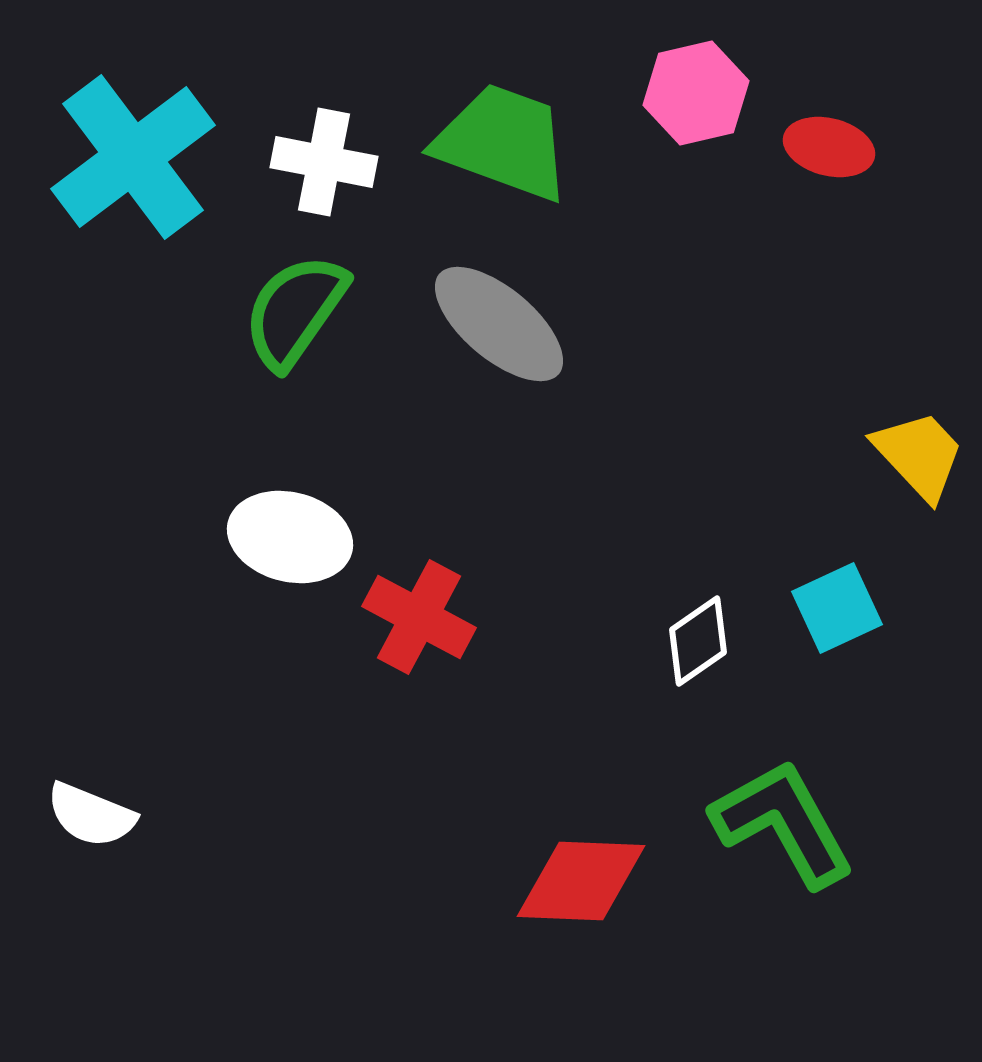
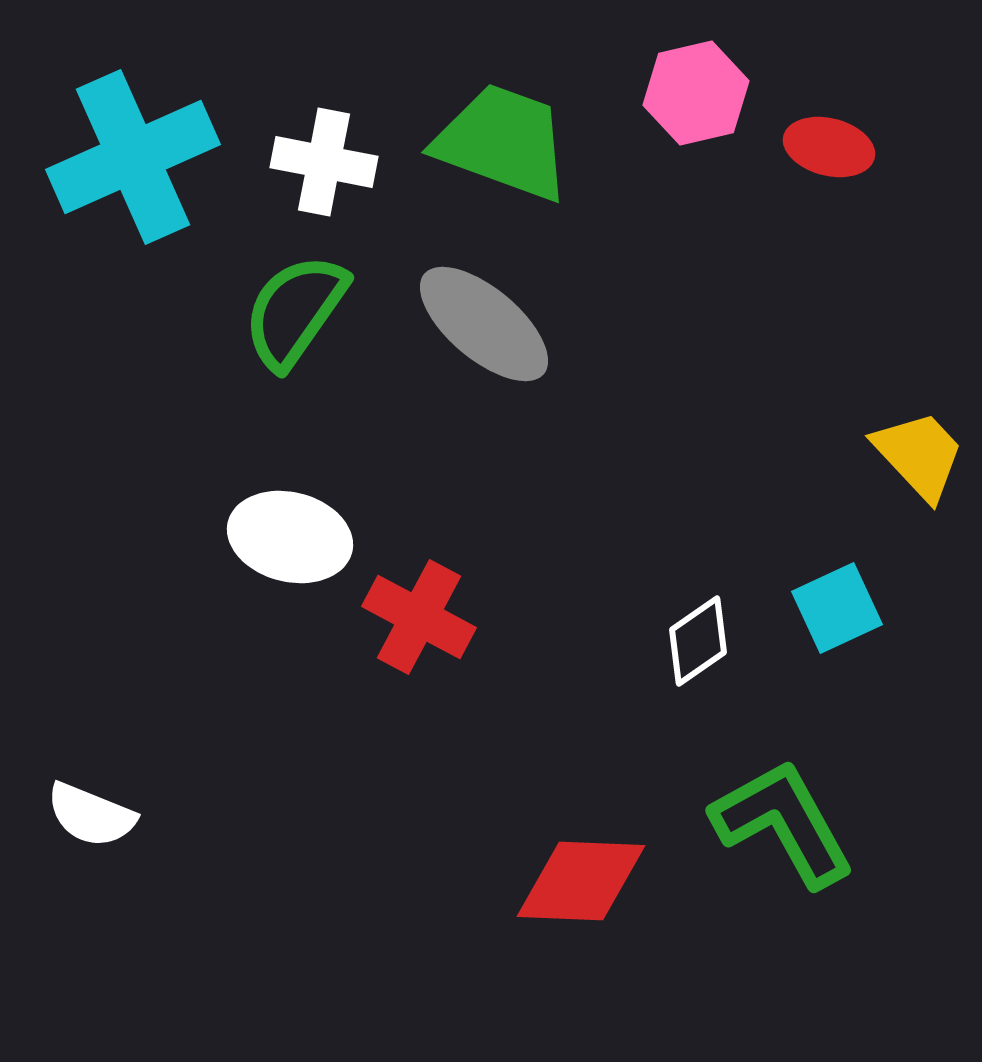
cyan cross: rotated 13 degrees clockwise
gray ellipse: moved 15 px left
